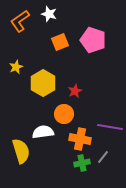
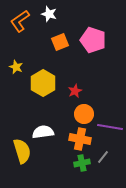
yellow star: rotated 24 degrees counterclockwise
orange circle: moved 20 px right
yellow semicircle: moved 1 px right
